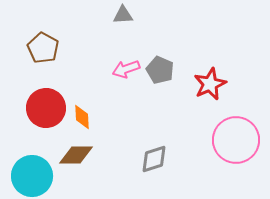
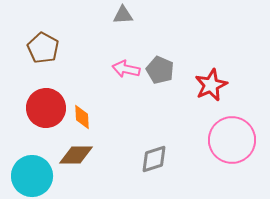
pink arrow: rotated 32 degrees clockwise
red star: moved 1 px right, 1 px down
pink circle: moved 4 px left
